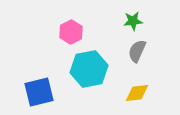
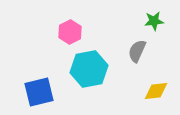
green star: moved 21 px right
pink hexagon: moved 1 px left
yellow diamond: moved 19 px right, 2 px up
